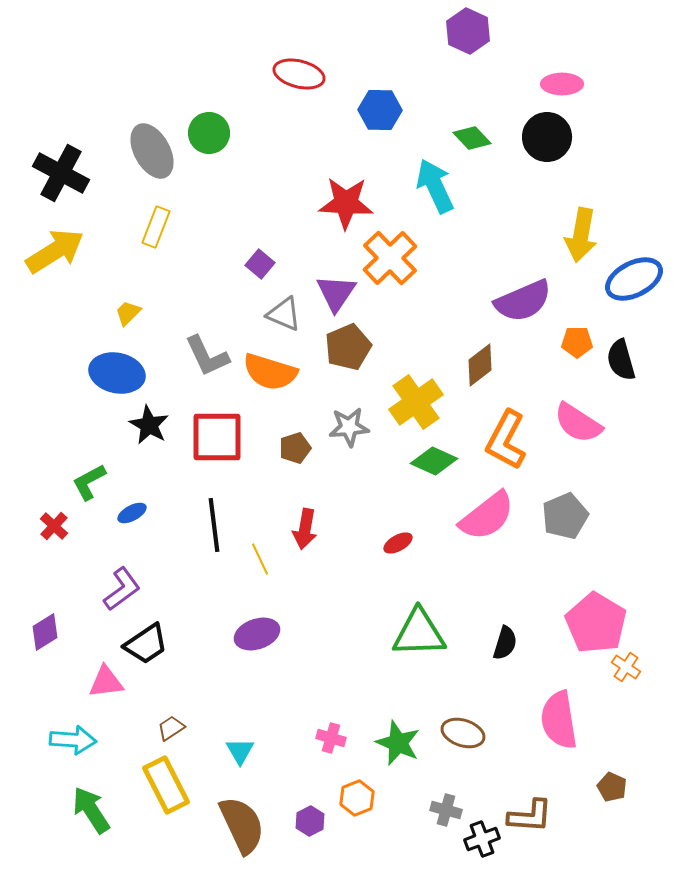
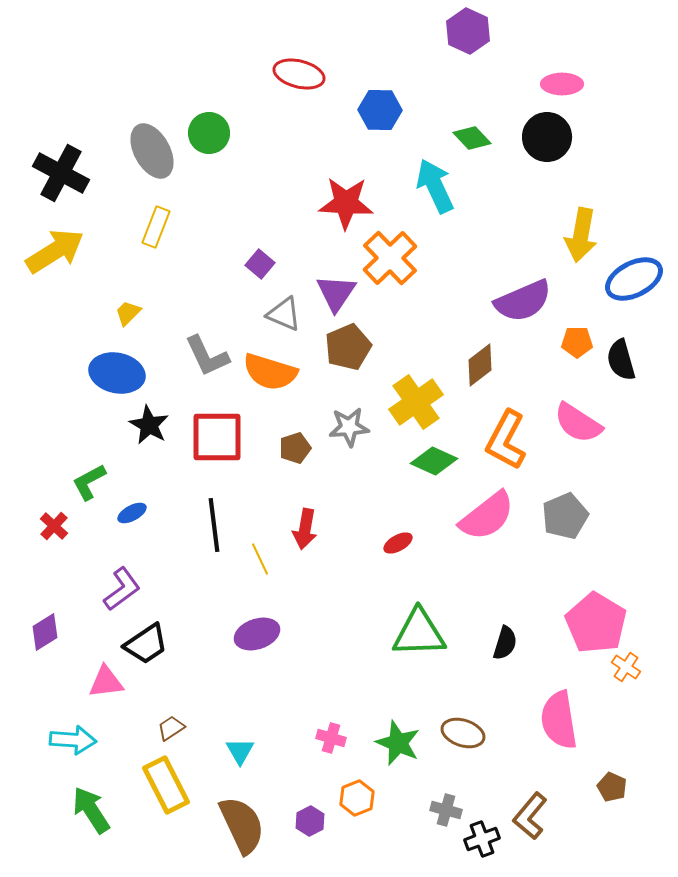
brown L-shape at (530, 816): rotated 126 degrees clockwise
